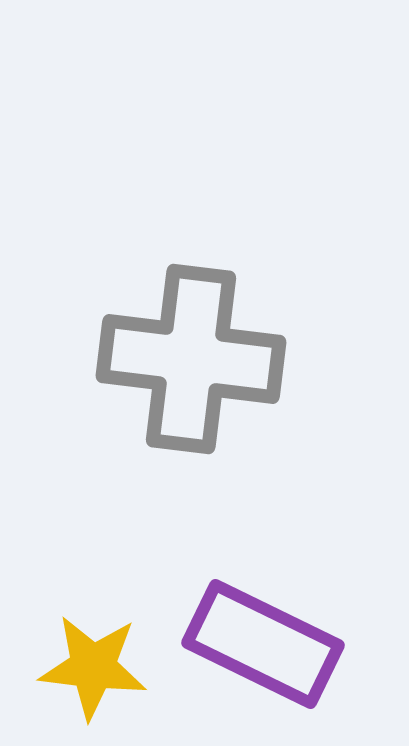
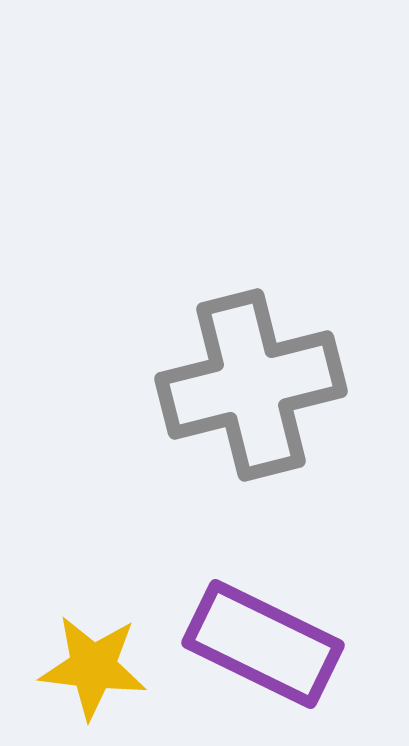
gray cross: moved 60 px right, 26 px down; rotated 21 degrees counterclockwise
